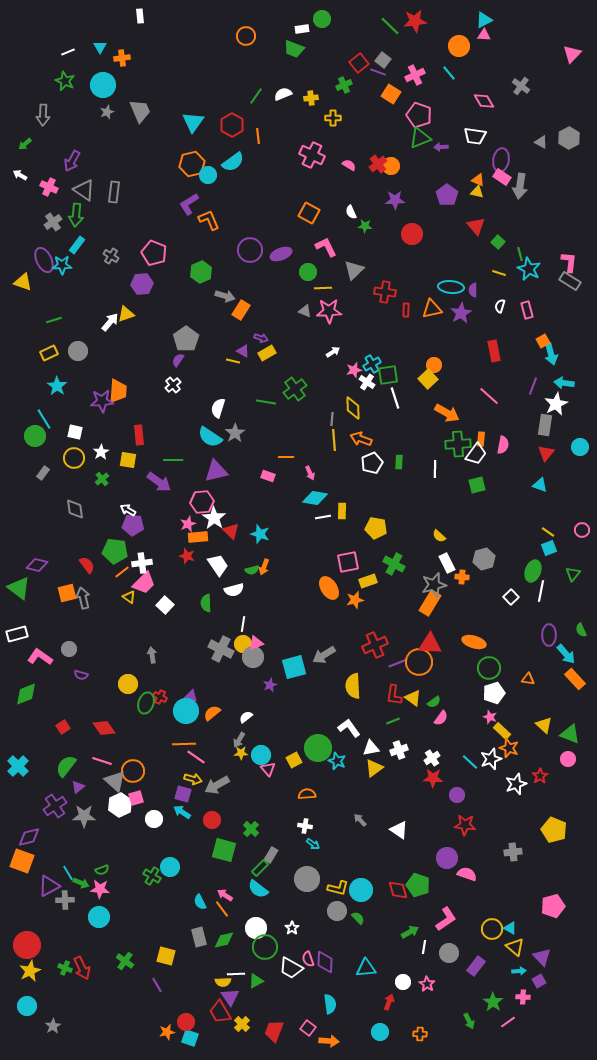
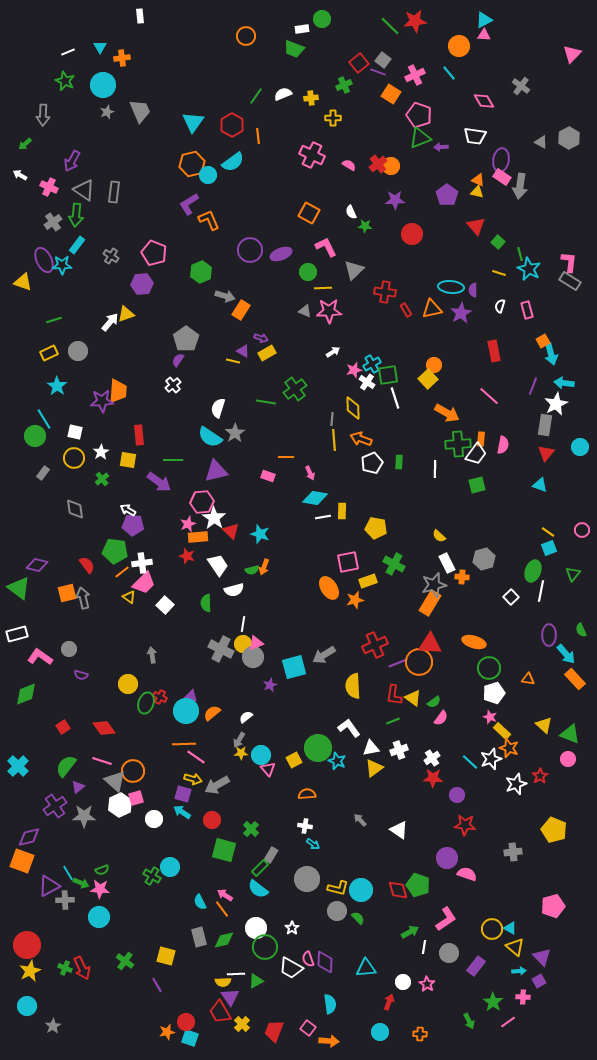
red rectangle at (406, 310): rotated 32 degrees counterclockwise
